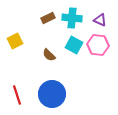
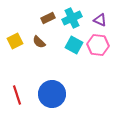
cyan cross: rotated 30 degrees counterclockwise
brown semicircle: moved 10 px left, 13 px up
